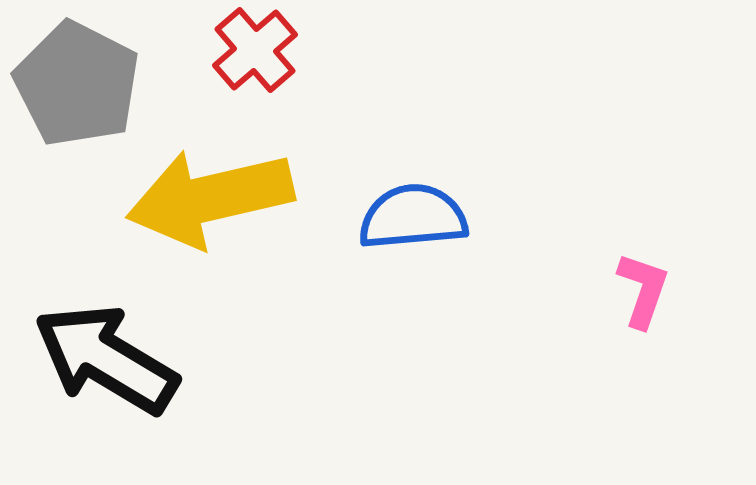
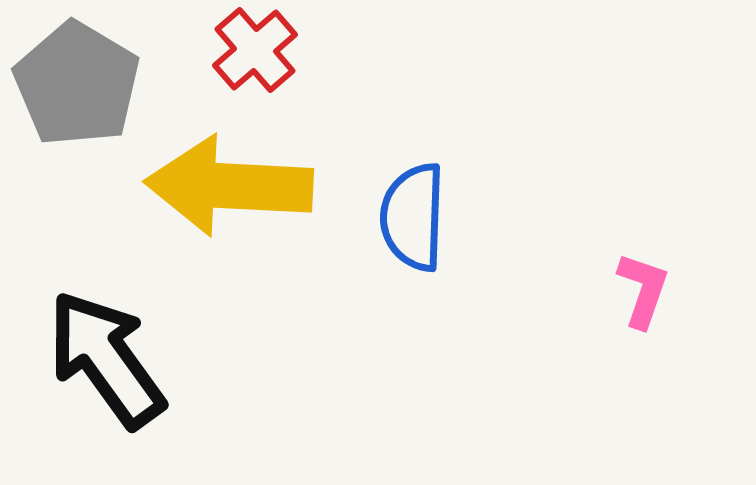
gray pentagon: rotated 4 degrees clockwise
yellow arrow: moved 19 px right, 12 px up; rotated 16 degrees clockwise
blue semicircle: rotated 83 degrees counterclockwise
black arrow: rotated 23 degrees clockwise
